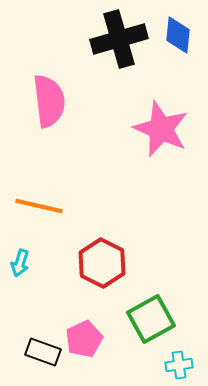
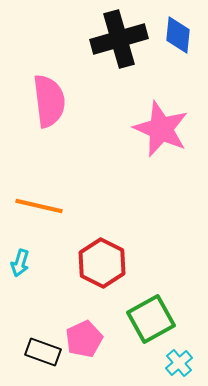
cyan cross: moved 2 px up; rotated 32 degrees counterclockwise
